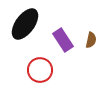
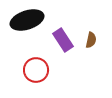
black ellipse: moved 2 px right, 4 px up; rotated 36 degrees clockwise
red circle: moved 4 px left
